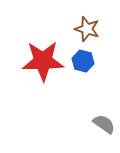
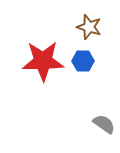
brown star: moved 2 px right, 2 px up
blue hexagon: rotated 15 degrees counterclockwise
